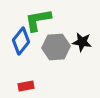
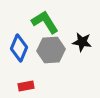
green L-shape: moved 7 px right, 2 px down; rotated 68 degrees clockwise
blue diamond: moved 2 px left, 7 px down; rotated 16 degrees counterclockwise
gray hexagon: moved 5 px left, 3 px down
